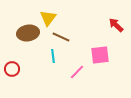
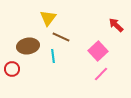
brown ellipse: moved 13 px down
pink square: moved 2 px left, 4 px up; rotated 36 degrees counterclockwise
pink line: moved 24 px right, 2 px down
